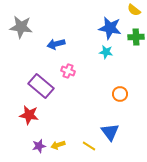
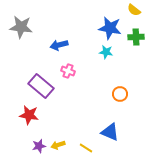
blue arrow: moved 3 px right, 1 px down
blue triangle: rotated 30 degrees counterclockwise
yellow line: moved 3 px left, 2 px down
